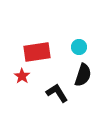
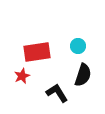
cyan circle: moved 1 px left, 1 px up
red star: rotated 14 degrees clockwise
